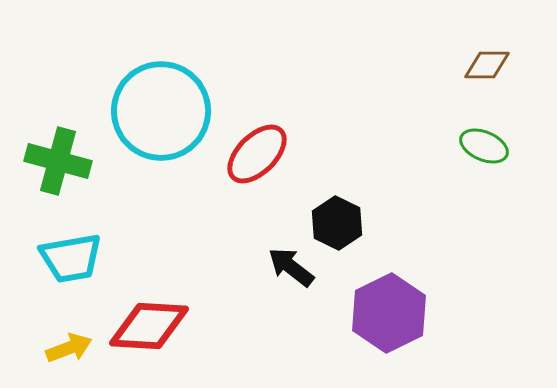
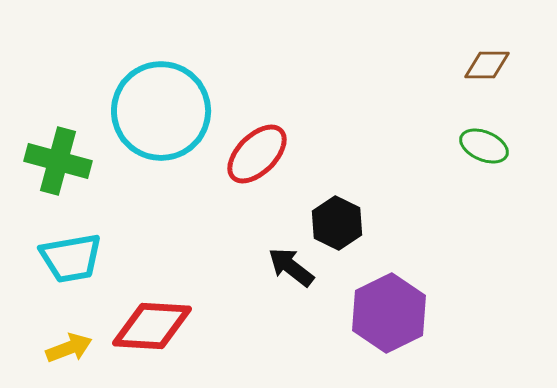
red diamond: moved 3 px right
